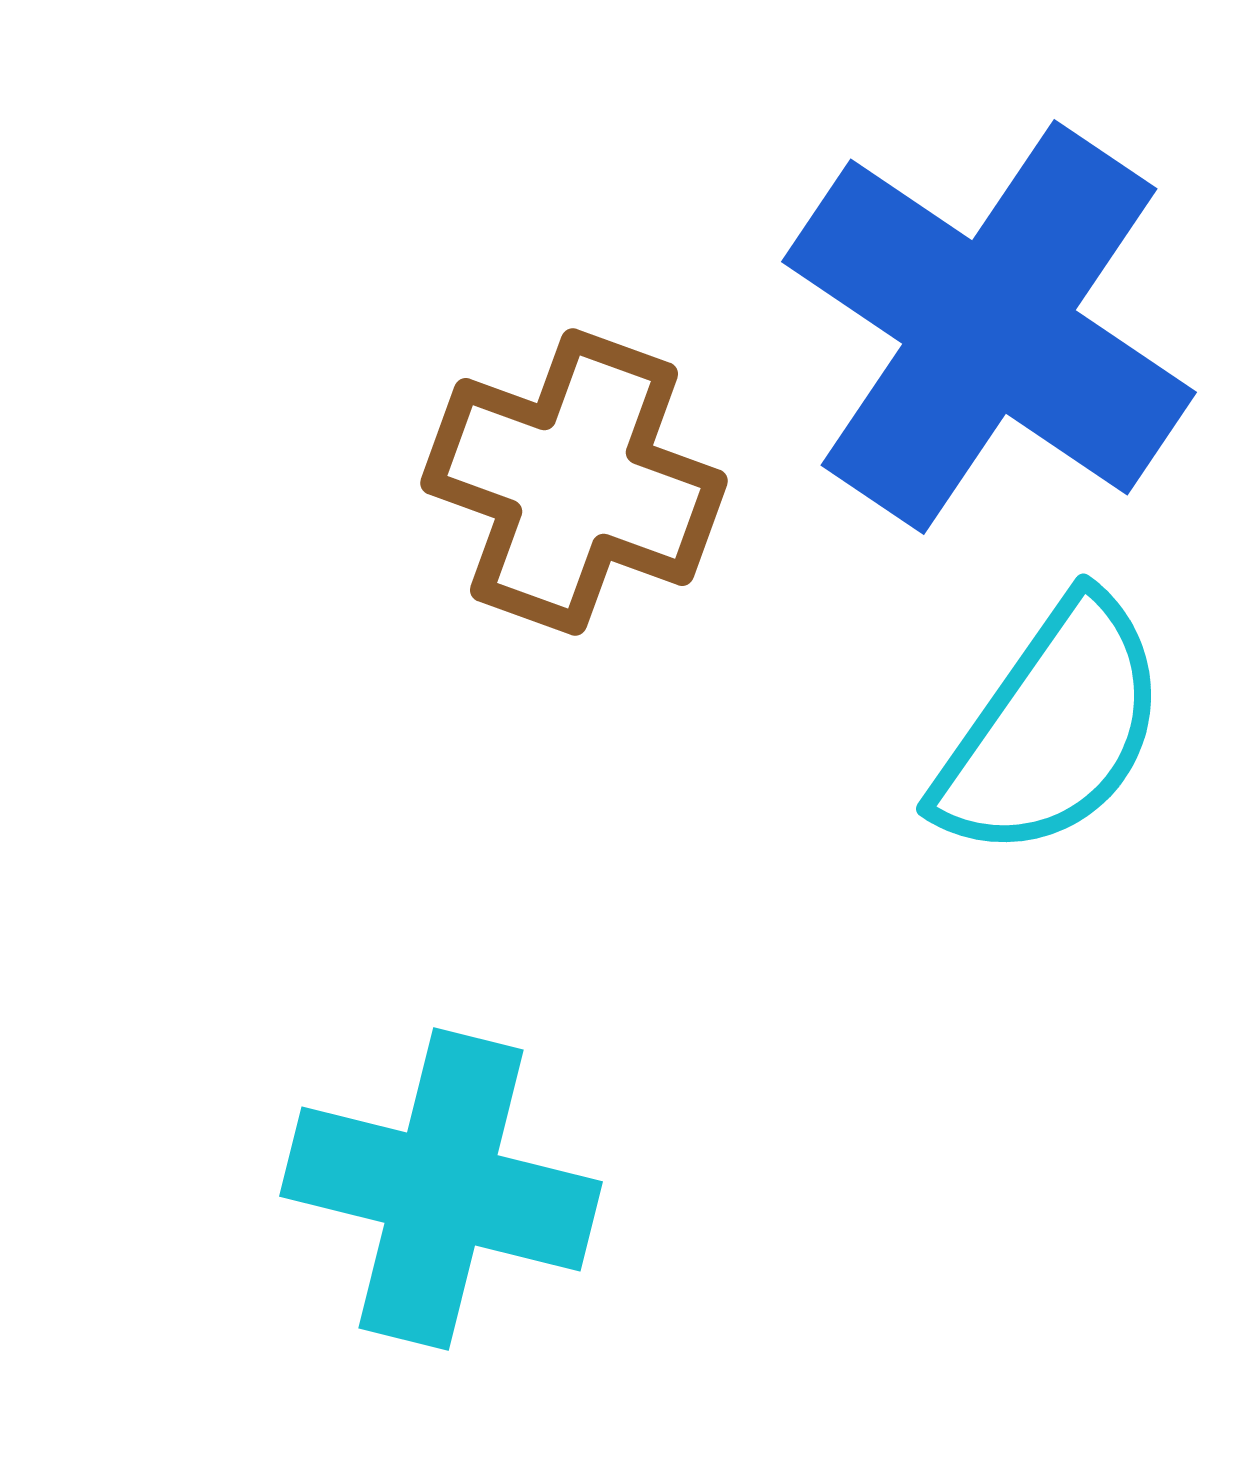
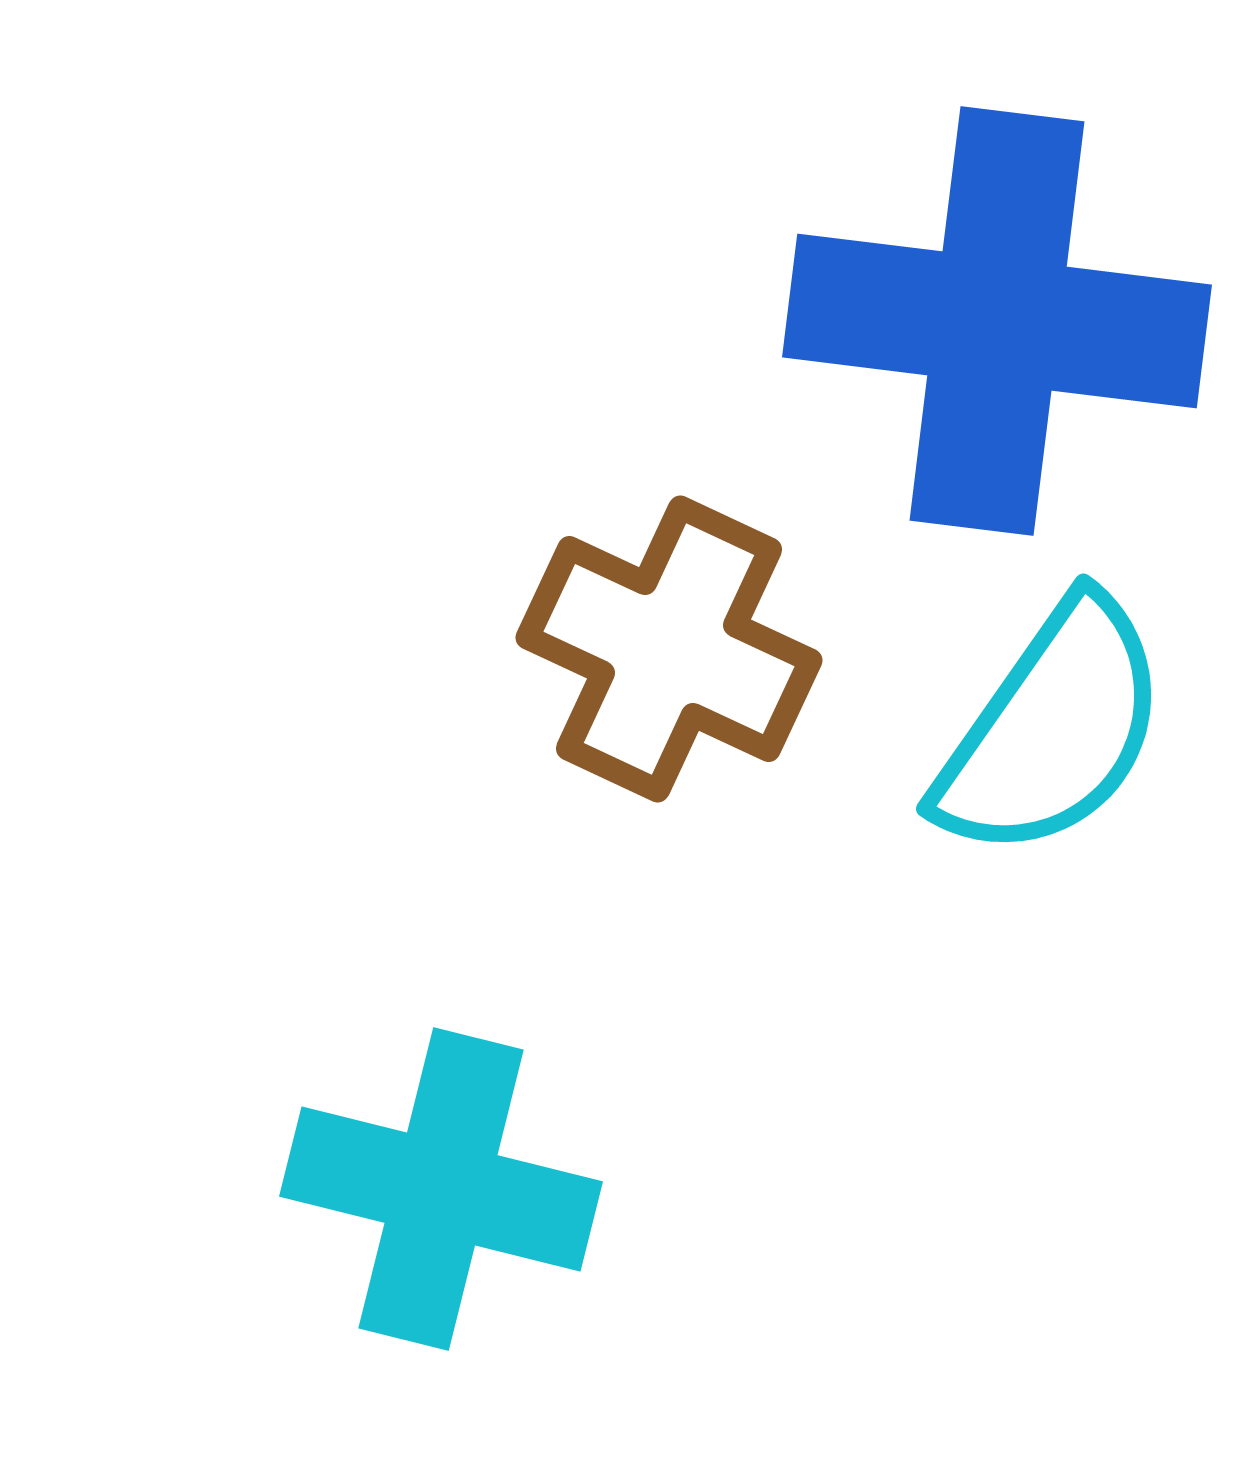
blue cross: moved 8 px right, 6 px up; rotated 27 degrees counterclockwise
brown cross: moved 95 px right, 167 px down; rotated 5 degrees clockwise
